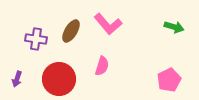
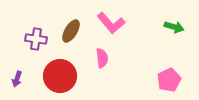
pink L-shape: moved 3 px right, 1 px up
pink semicircle: moved 8 px up; rotated 24 degrees counterclockwise
red circle: moved 1 px right, 3 px up
